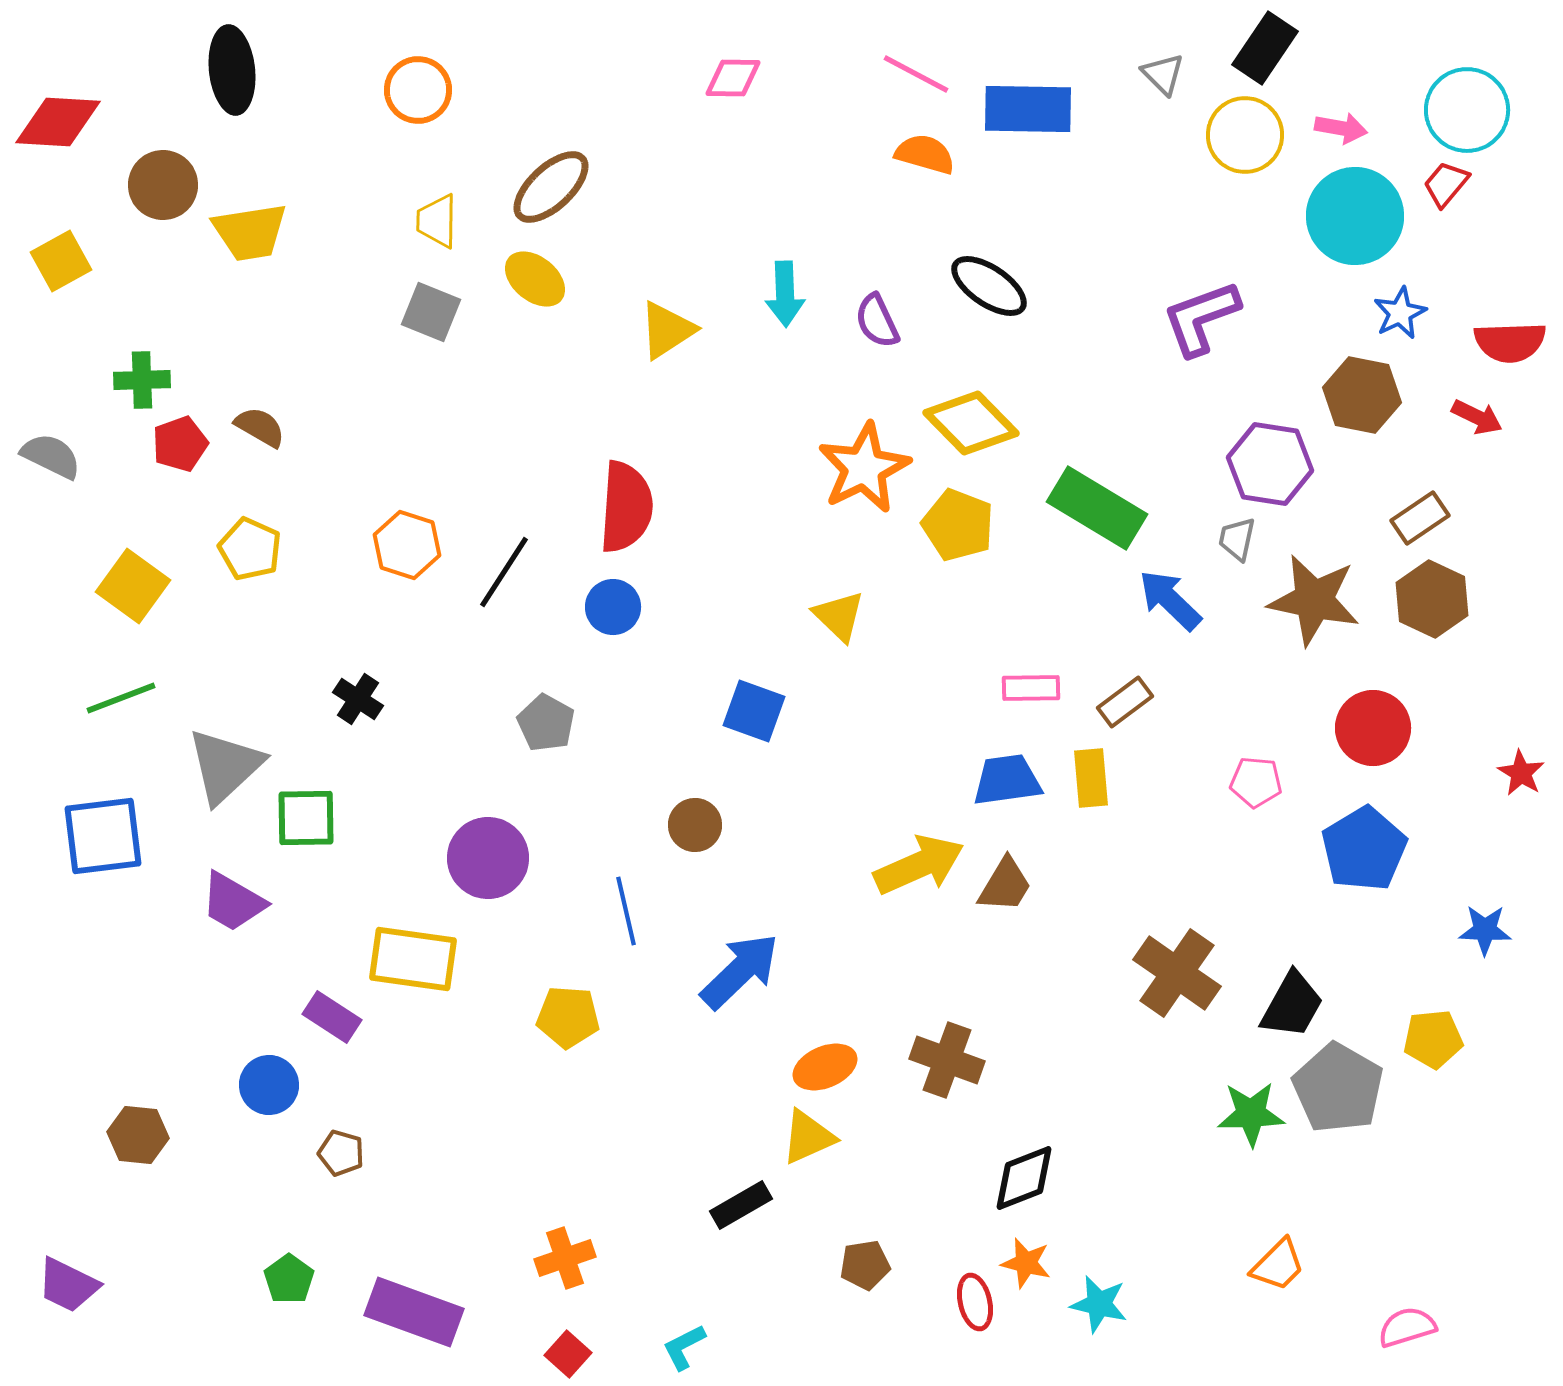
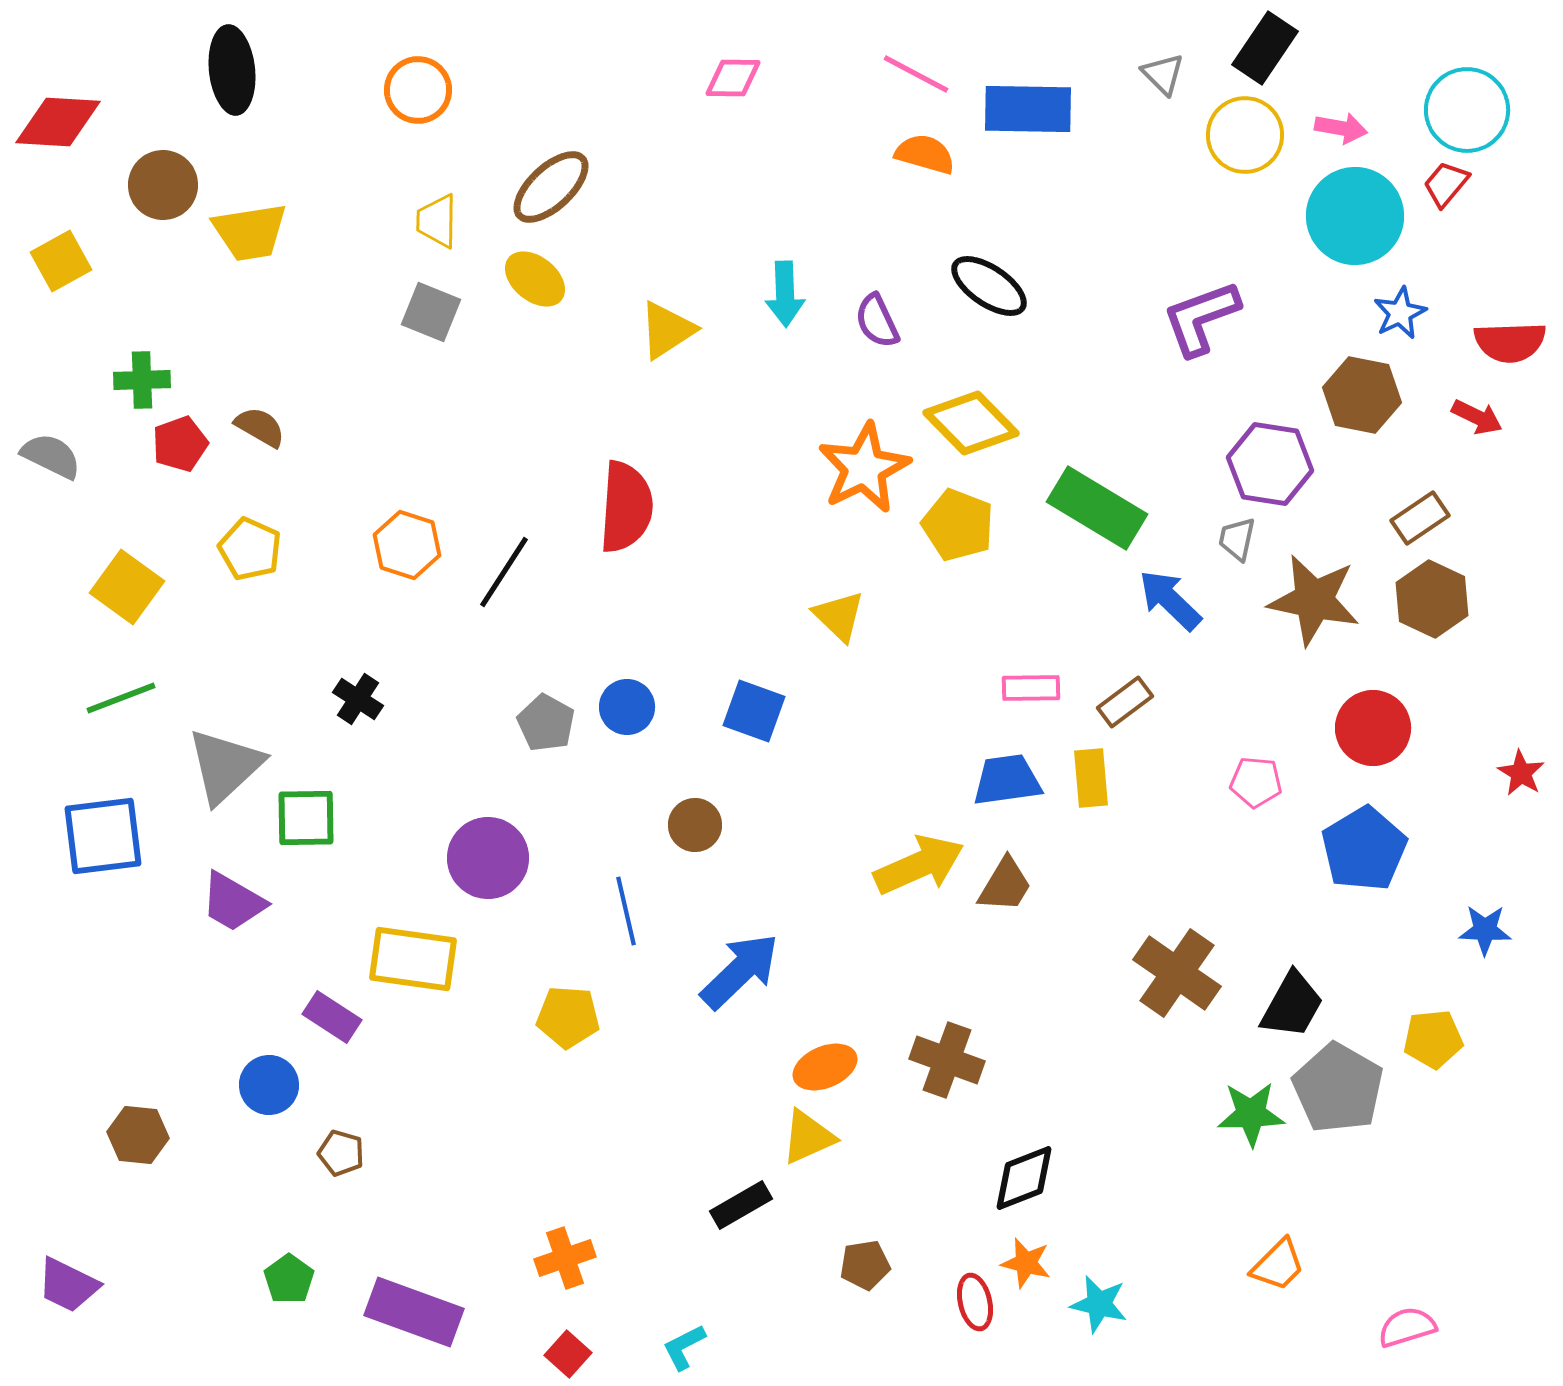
yellow square at (133, 586): moved 6 px left, 1 px down
blue circle at (613, 607): moved 14 px right, 100 px down
